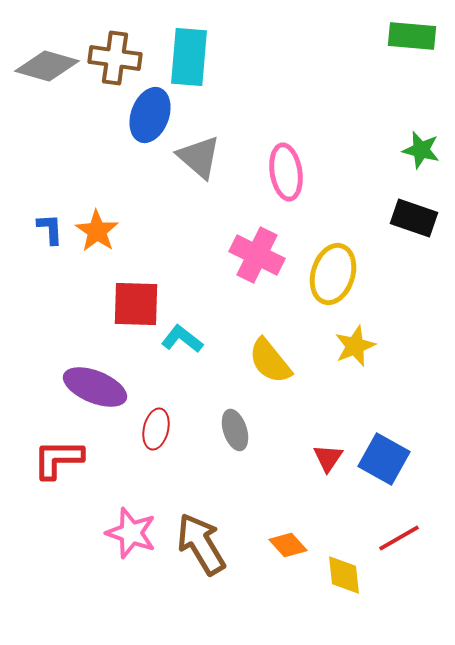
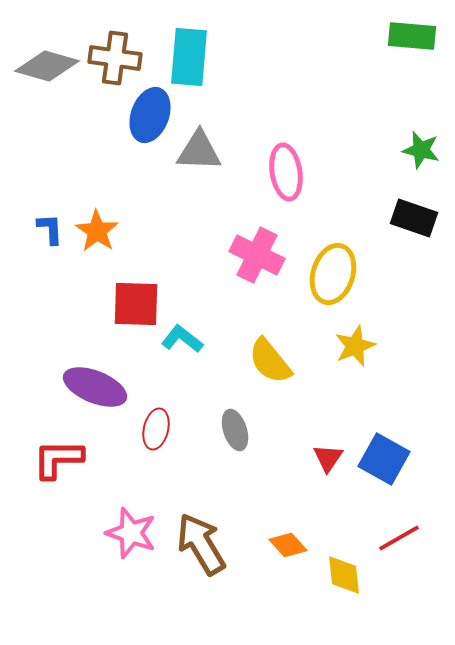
gray triangle: moved 6 px up; rotated 39 degrees counterclockwise
